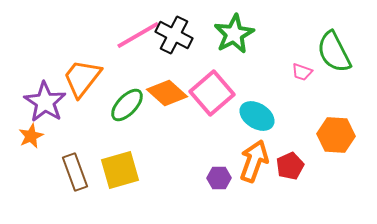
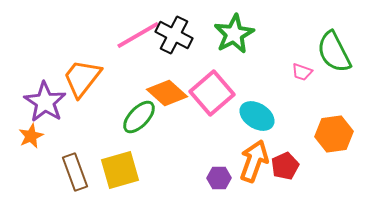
green ellipse: moved 12 px right, 12 px down
orange hexagon: moved 2 px left, 1 px up; rotated 12 degrees counterclockwise
red pentagon: moved 5 px left
